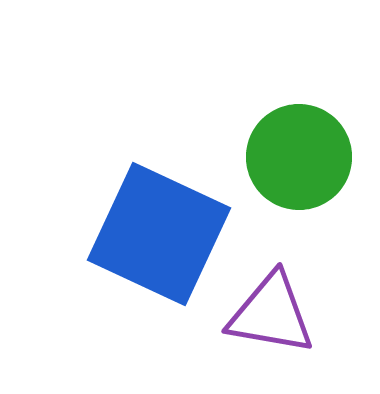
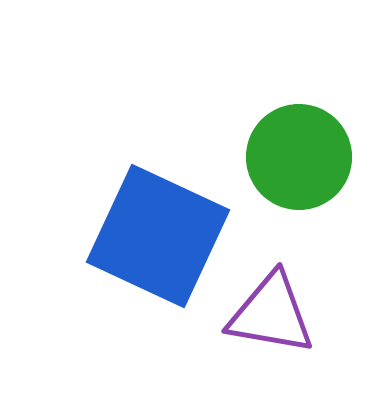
blue square: moved 1 px left, 2 px down
